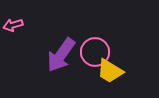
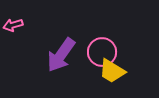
pink circle: moved 7 px right
yellow trapezoid: moved 2 px right
